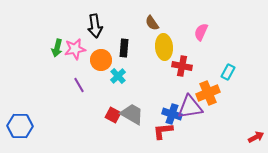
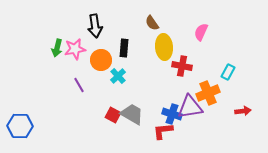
red arrow: moved 13 px left, 26 px up; rotated 21 degrees clockwise
